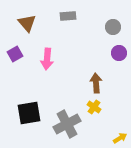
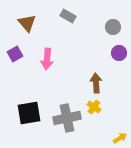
gray rectangle: rotated 35 degrees clockwise
gray cross: moved 6 px up; rotated 16 degrees clockwise
